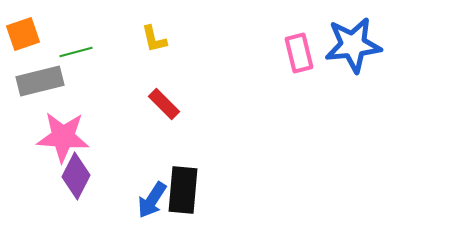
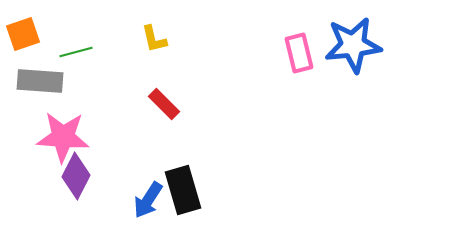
gray rectangle: rotated 18 degrees clockwise
black rectangle: rotated 21 degrees counterclockwise
blue arrow: moved 4 px left
